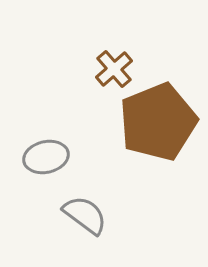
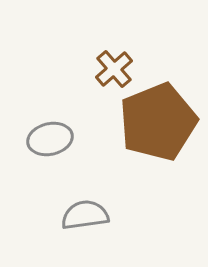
gray ellipse: moved 4 px right, 18 px up
gray semicircle: rotated 45 degrees counterclockwise
